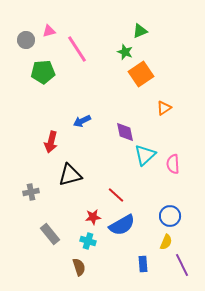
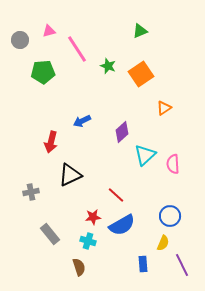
gray circle: moved 6 px left
green star: moved 17 px left, 14 px down
purple diamond: moved 3 px left; rotated 60 degrees clockwise
black triangle: rotated 10 degrees counterclockwise
yellow semicircle: moved 3 px left, 1 px down
